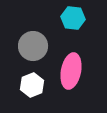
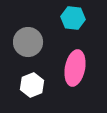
gray circle: moved 5 px left, 4 px up
pink ellipse: moved 4 px right, 3 px up
